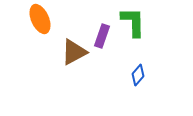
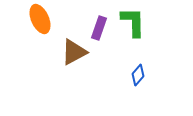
purple rectangle: moved 3 px left, 8 px up
